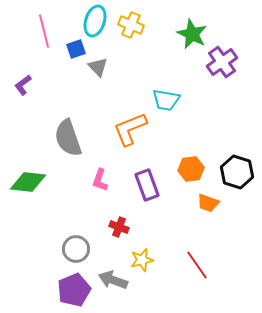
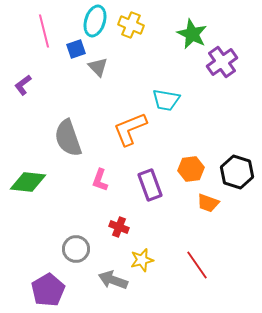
purple rectangle: moved 3 px right
purple pentagon: moved 26 px left; rotated 8 degrees counterclockwise
